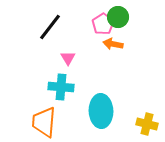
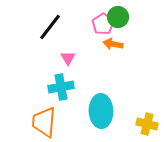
cyan cross: rotated 15 degrees counterclockwise
